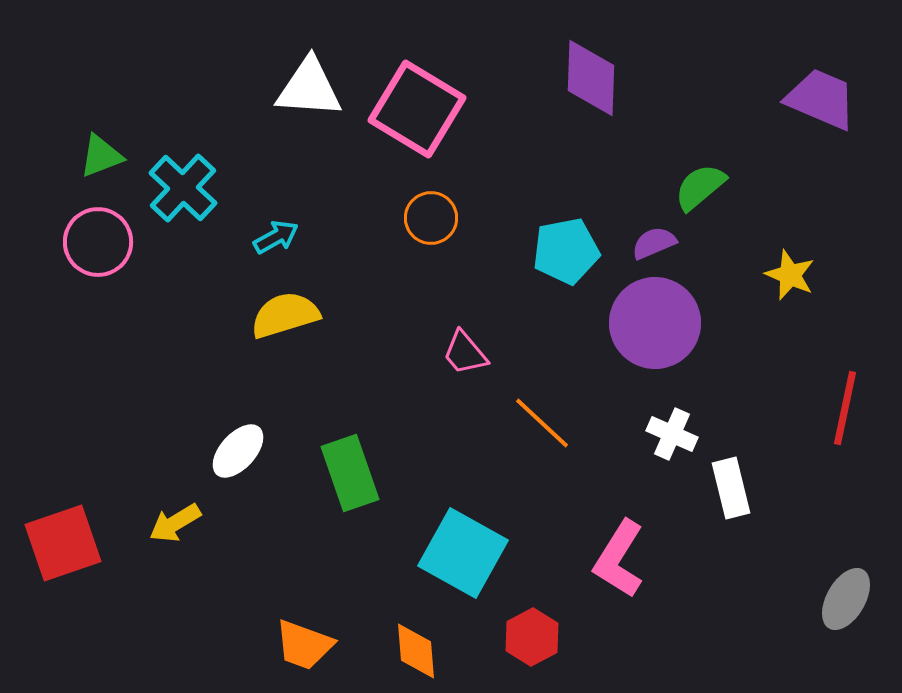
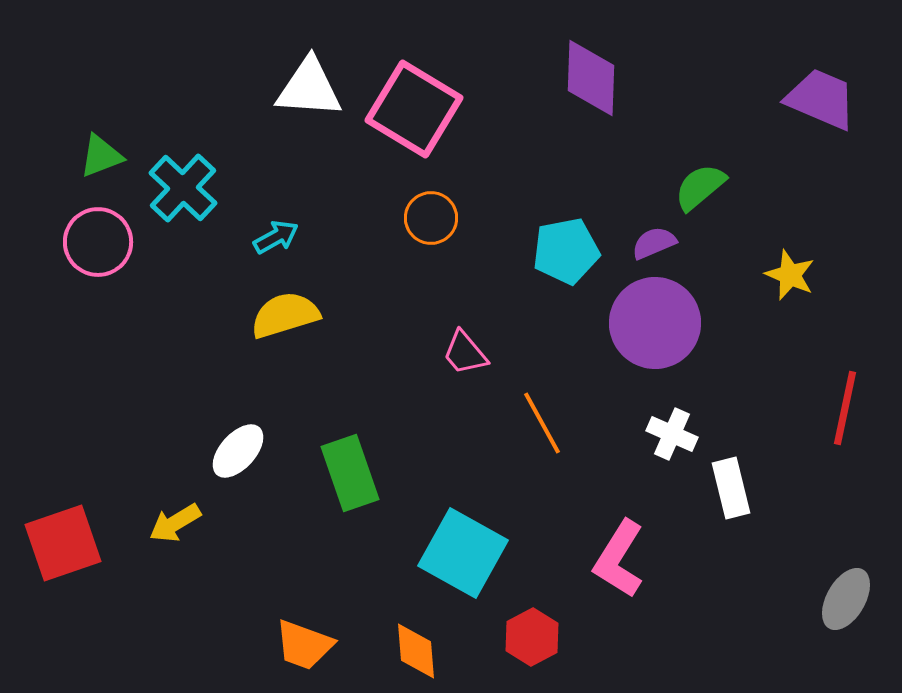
pink square: moved 3 px left
orange line: rotated 18 degrees clockwise
